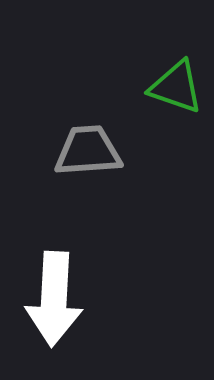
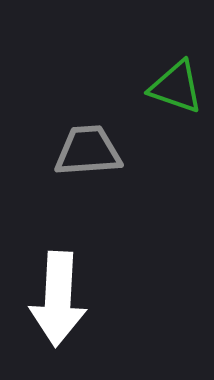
white arrow: moved 4 px right
